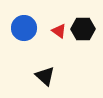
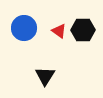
black hexagon: moved 1 px down
black triangle: rotated 20 degrees clockwise
